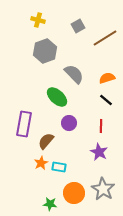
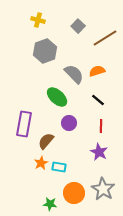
gray square: rotated 16 degrees counterclockwise
orange semicircle: moved 10 px left, 7 px up
black line: moved 8 px left
